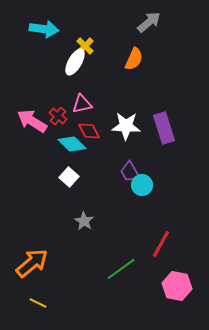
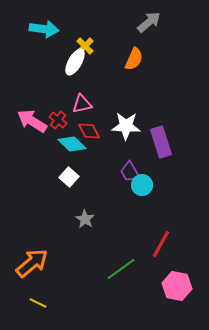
red cross: moved 4 px down
purple rectangle: moved 3 px left, 14 px down
gray star: moved 1 px right, 2 px up
